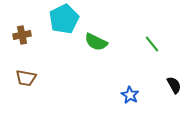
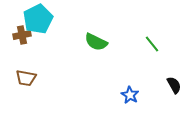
cyan pentagon: moved 26 px left
